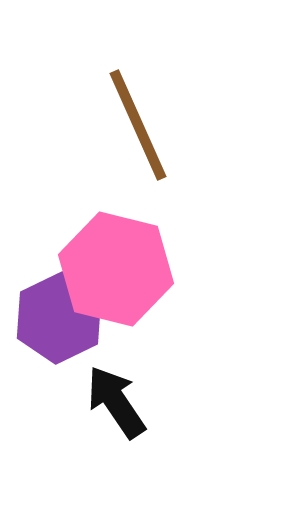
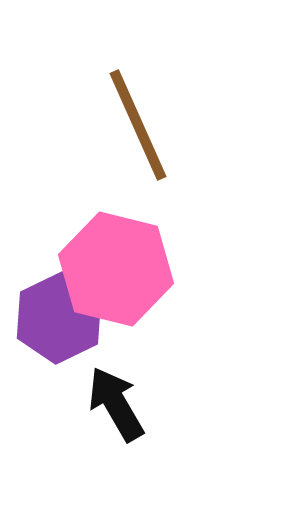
black arrow: moved 2 px down; rotated 4 degrees clockwise
